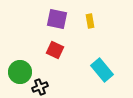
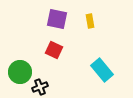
red square: moved 1 px left
